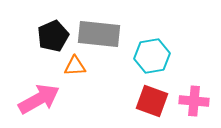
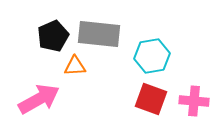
red square: moved 1 px left, 2 px up
